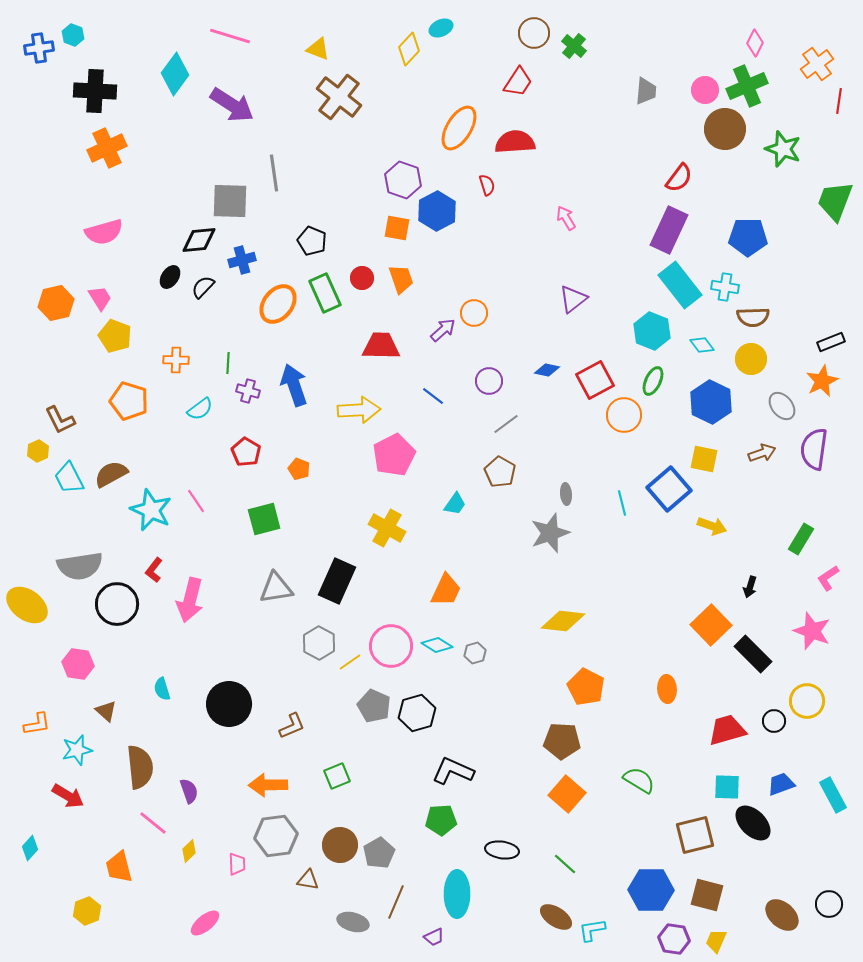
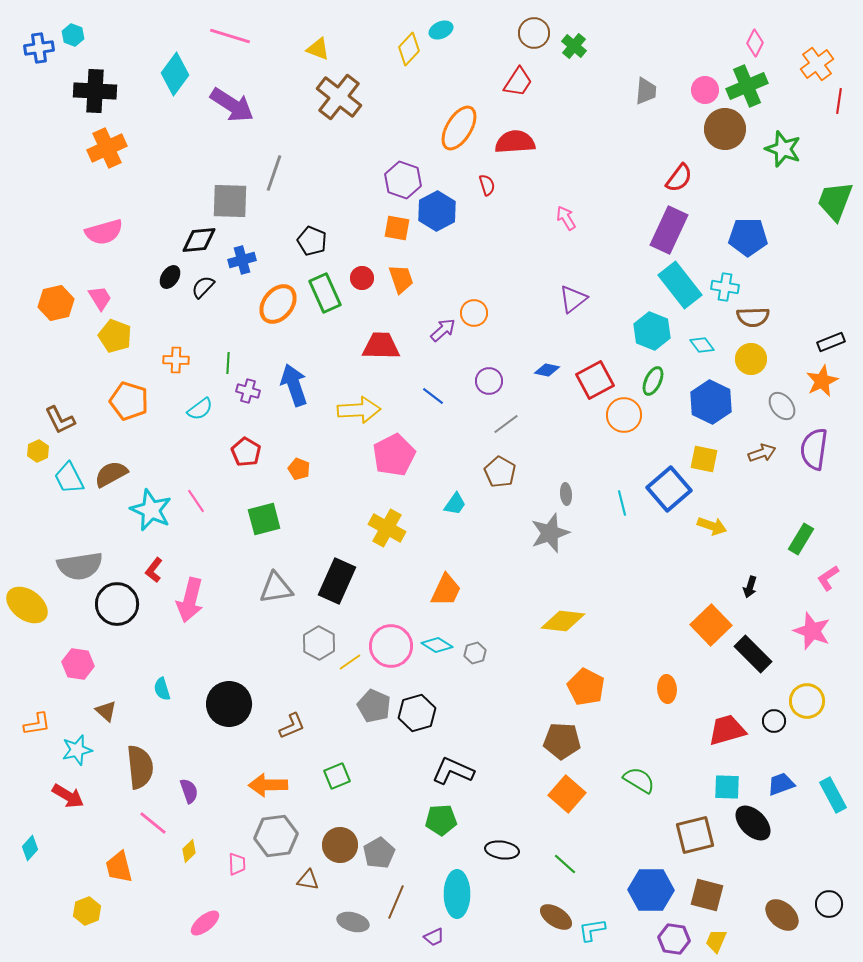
cyan ellipse at (441, 28): moved 2 px down
gray line at (274, 173): rotated 27 degrees clockwise
